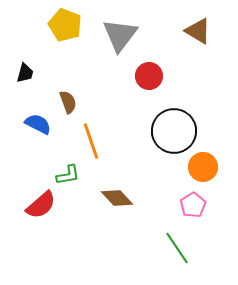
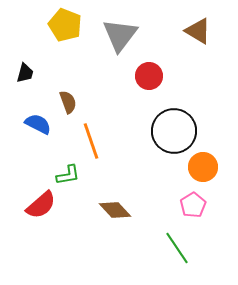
brown diamond: moved 2 px left, 12 px down
